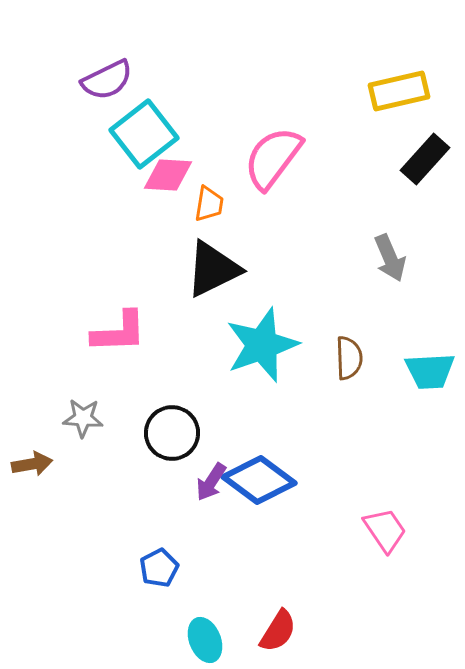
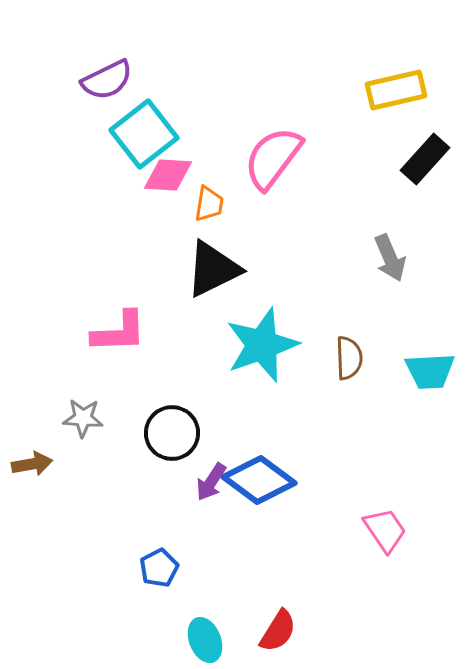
yellow rectangle: moved 3 px left, 1 px up
